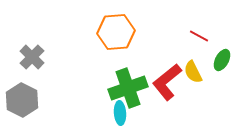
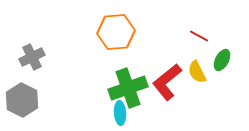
gray cross: rotated 20 degrees clockwise
yellow semicircle: moved 4 px right
